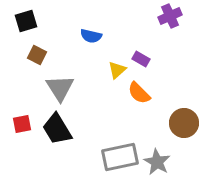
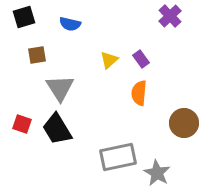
purple cross: rotated 20 degrees counterclockwise
black square: moved 2 px left, 4 px up
blue semicircle: moved 21 px left, 12 px up
brown square: rotated 36 degrees counterclockwise
purple rectangle: rotated 24 degrees clockwise
yellow triangle: moved 8 px left, 10 px up
orange semicircle: rotated 50 degrees clockwise
red square: rotated 30 degrees clockwise
gray rectangle: moved 2 px left
gray star: moved 11 px down
